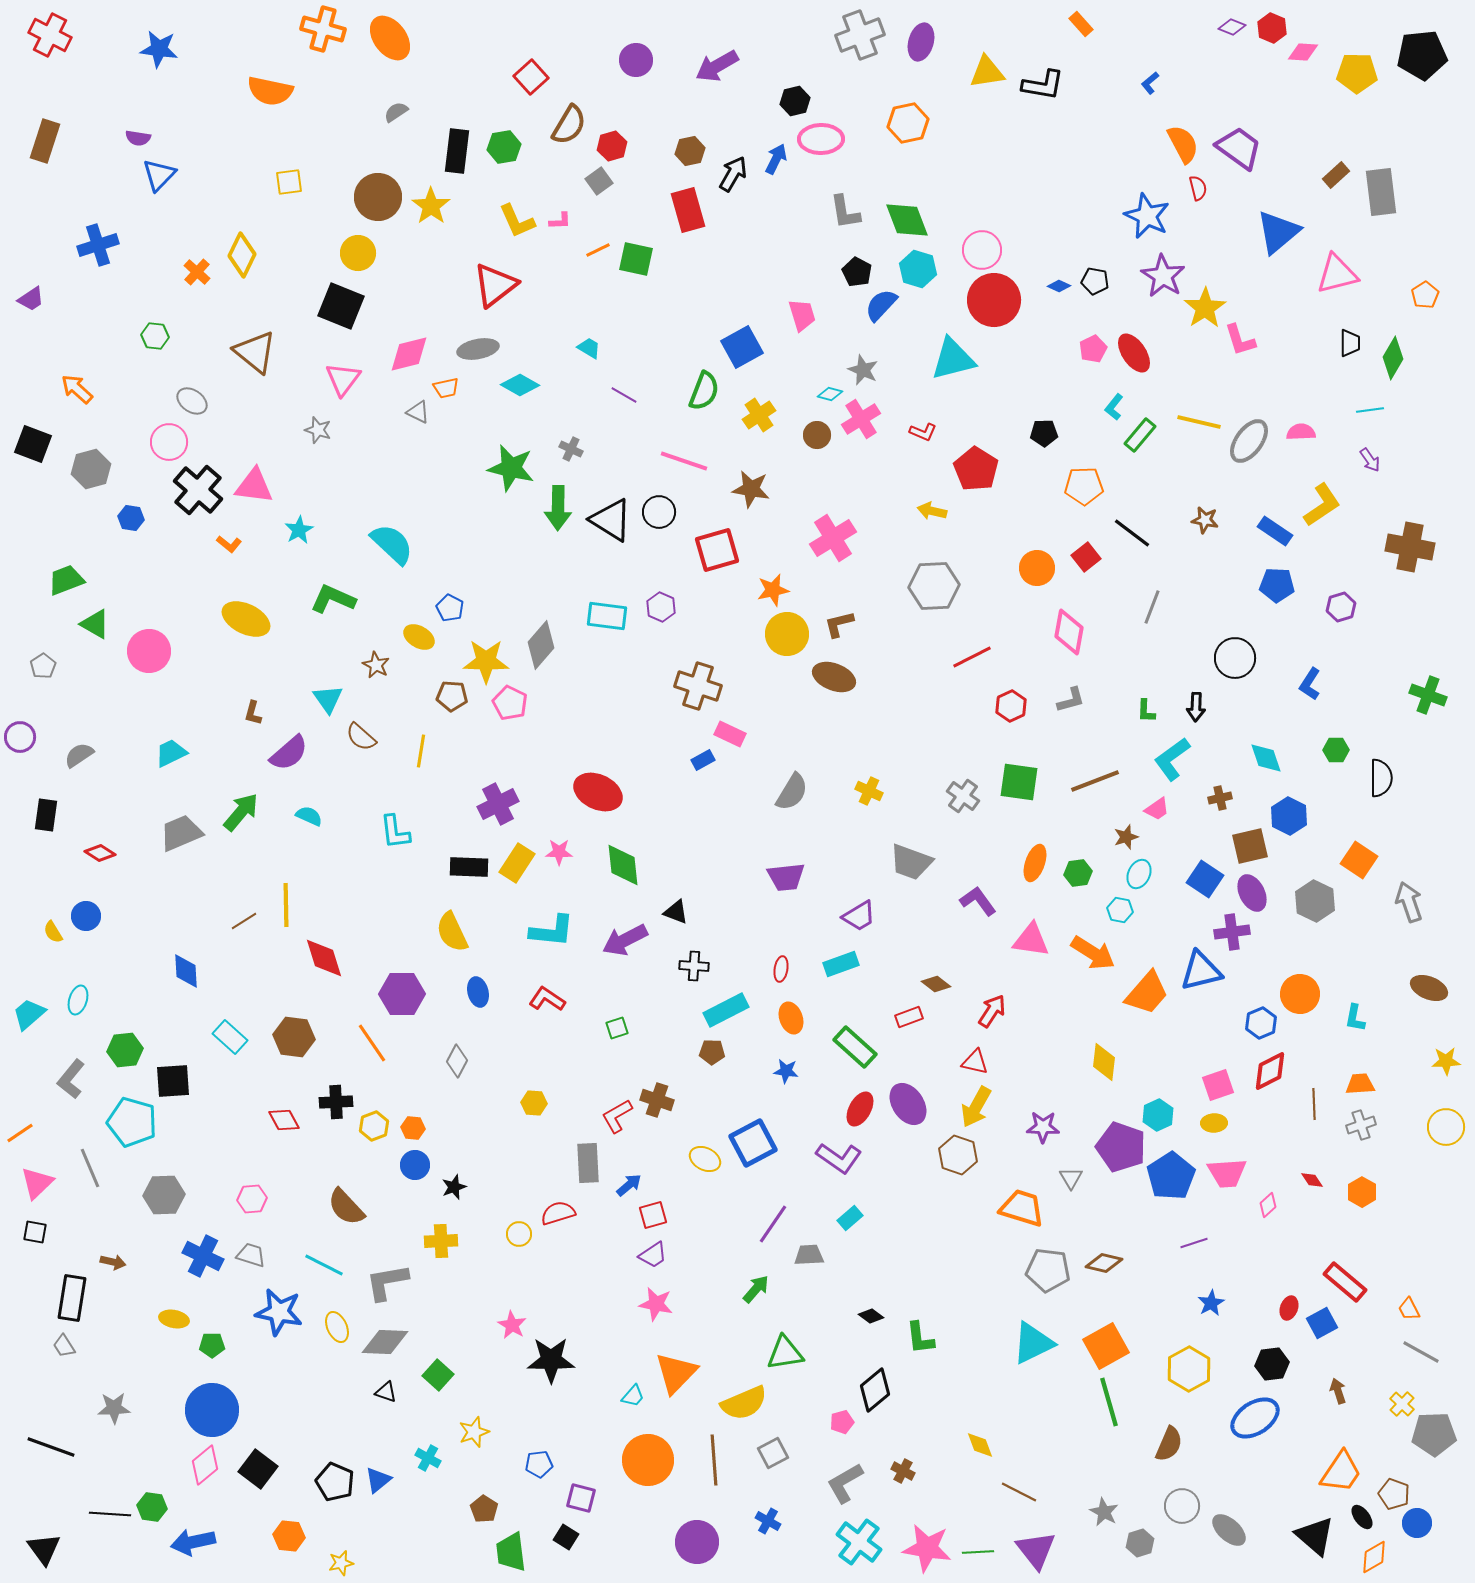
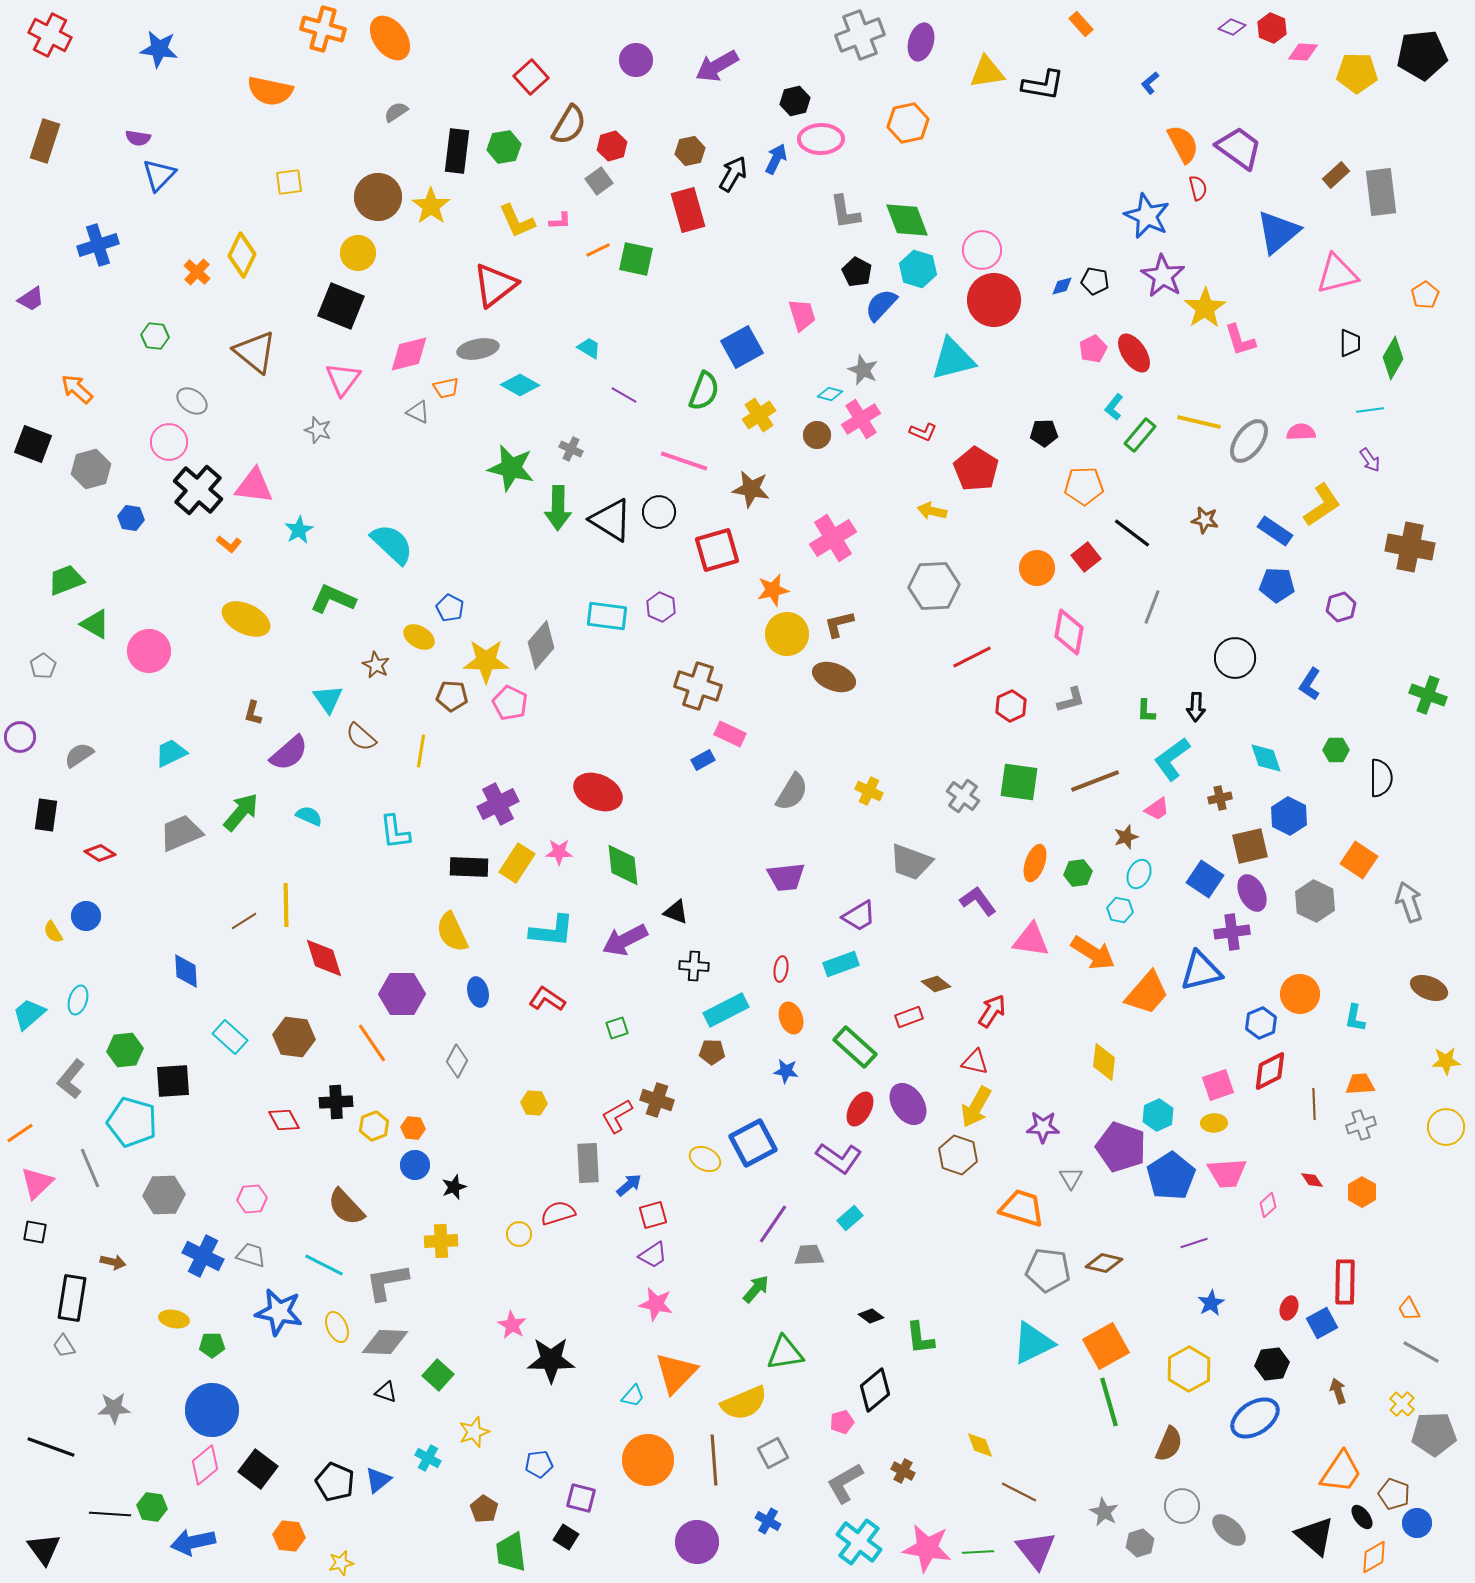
blue diamond at (1059, 286): moved 3 px right; rotated 40 degrees counterclockwise
red rectangle at (1345, 1282): rotated 51 degrees clockwise
